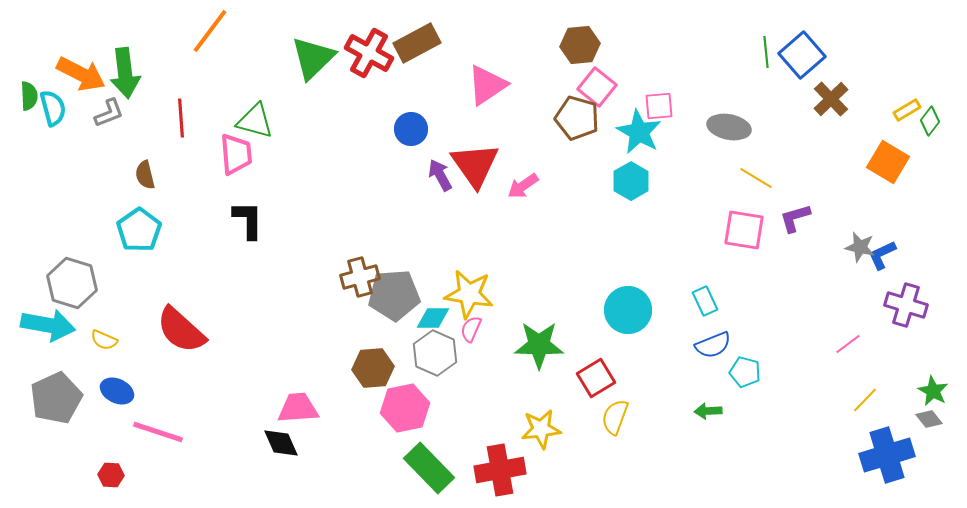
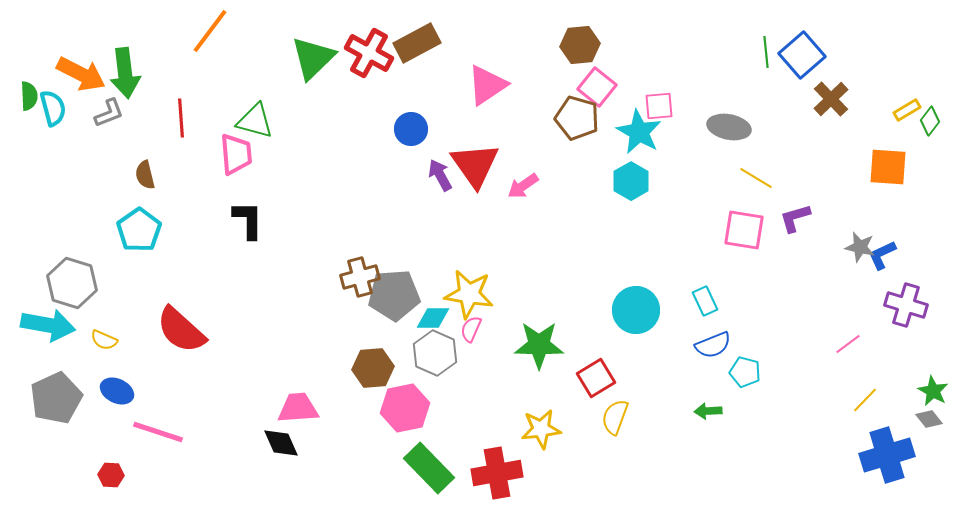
orange square at (888, 162): moved 5 px down; rotated 27 degrees counterclockwise
cyan circle at (628, 310): moved 8 px right
red cross at (500, 470): moved 3 px left, 3 px down
